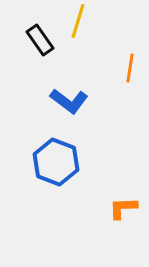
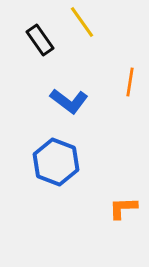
yellow line: moved 4 px right, 1 px down; rotated 52 degrees counterclockwise
orange line: moved 14 px down
